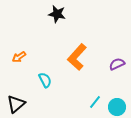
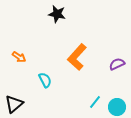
orange arrow: rotated 112 degrees counterclockwise
black triangle: moved 2 px left
